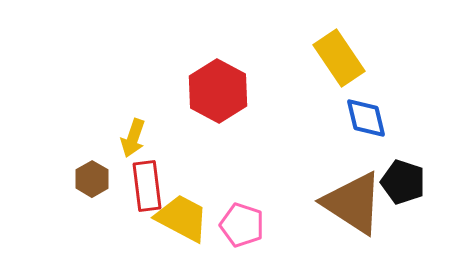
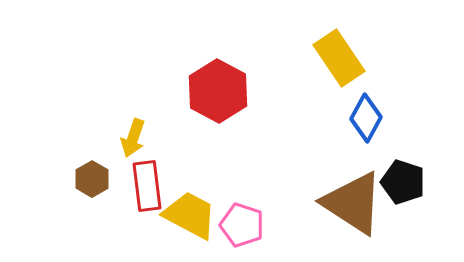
blue diamond: rotated 42 degrees clockwise
yellow trapezoid: moved 8 px right, 3 px up
